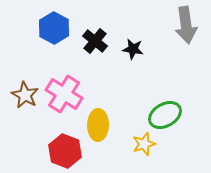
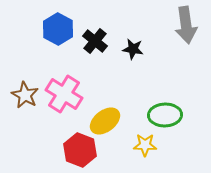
blue hexagon: moved 4 px right, 1 px down
green ellipse: rotated 28 degrees clockwise
yellow ellipse: moved 7 px right, 4 px up; rotated 52 degrees clockwise
yellow star: moved 1 px right, 1 px down; rotated 20 degrees clockwise
red hexagon: moved 15 px right, 1 px up
